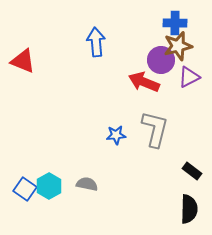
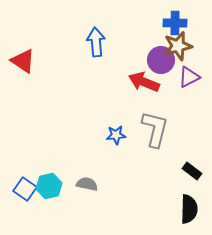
red triangle: rotated 12 degrees clockwise
cyan hexagon: rotated 15 degrees clockwise
